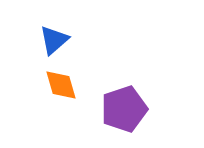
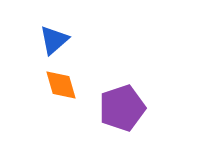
purple pentagon: moved 2 px left, 1 px up
